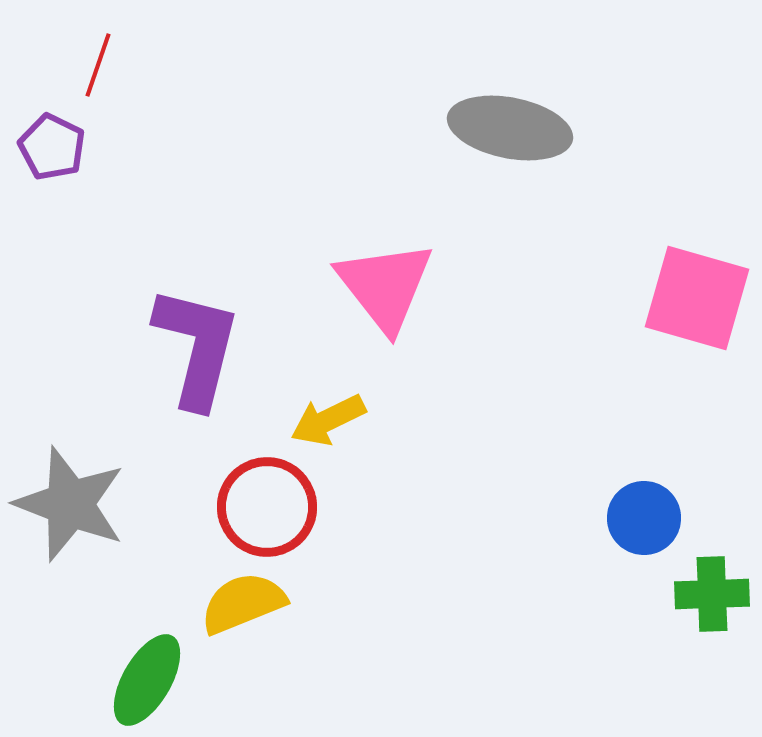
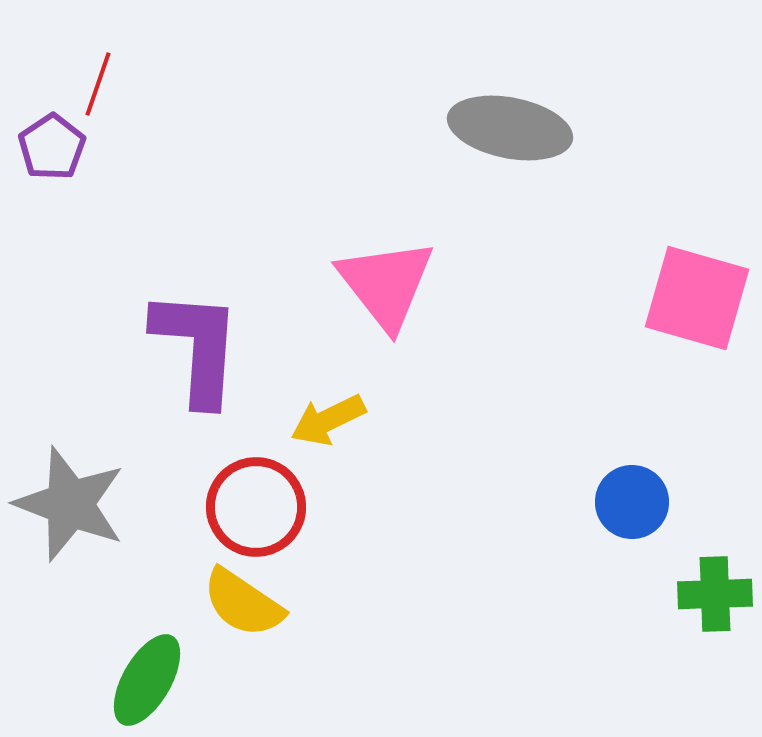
red line: moved 19 px down
purple pentagon: rotated 12 degrees clockwise
pink triangle: moved 1 px right, 2 px up
purple L-shape: rotated 10 degrees counterclockwise
red circle: moved 11 px left
blue circle: moved 12 px left, 16 px up
green cross: moved 3 px right
yellow semicircle: rotated 124 degrees counterclockwise
